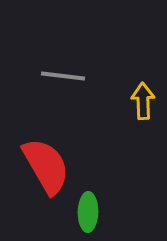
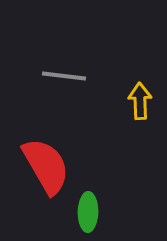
gray line: moved 1 px right
yellow arrow: moved 3 px left
